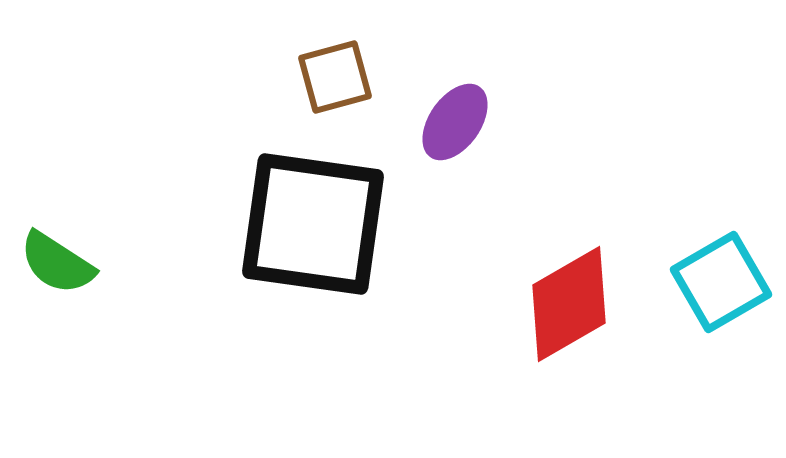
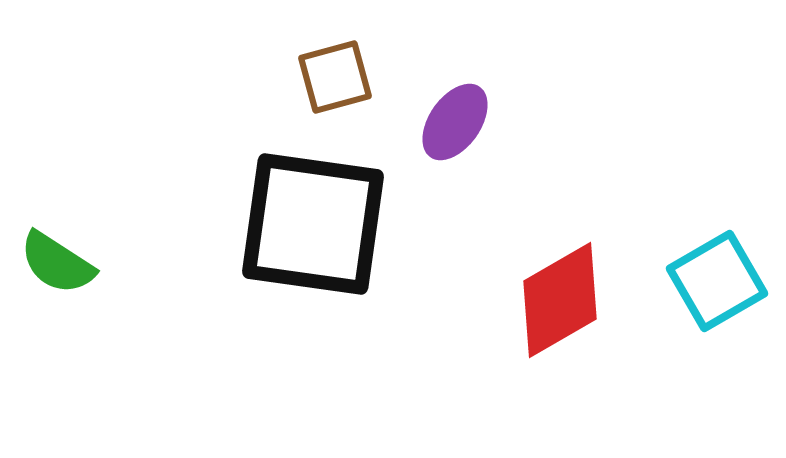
cyan square: moved 4 px left, 1 px up
red diamond: moved 9 px left, 4 px up
